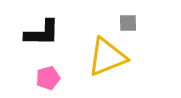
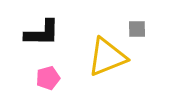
gray square: moved 9 px right, 6 px down
